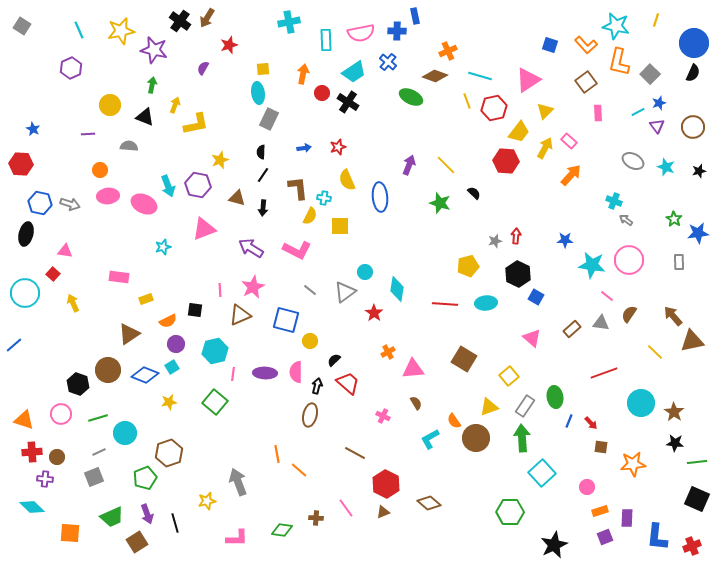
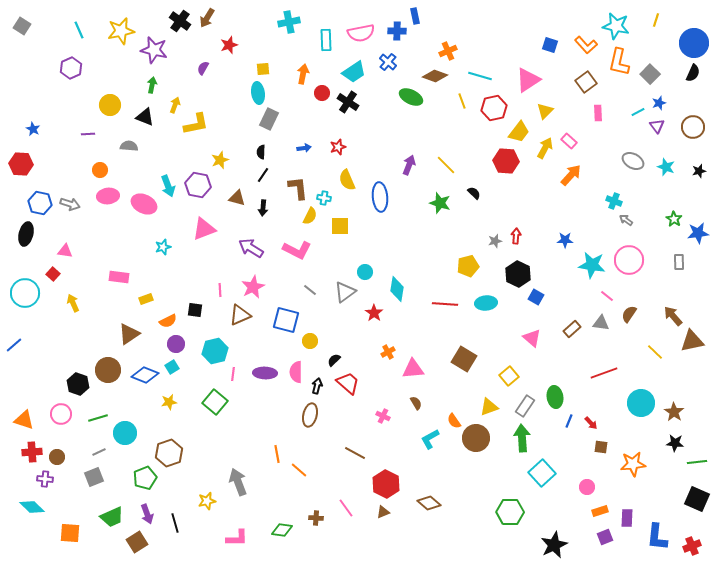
yellow line at (467, 101): moved 5 px left
